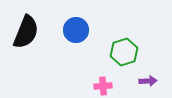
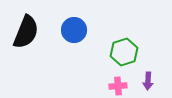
blue circle: moved 2 px left
purple arrow: rotated 96 degrees clockwise
pink cross: moved 15 px right
